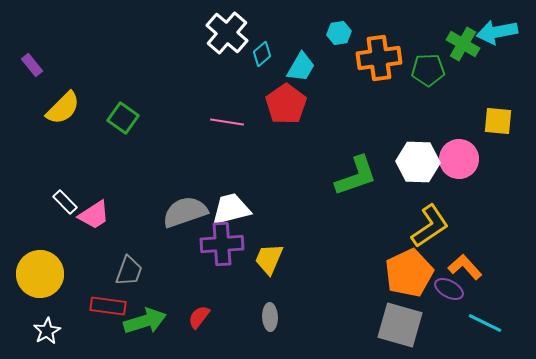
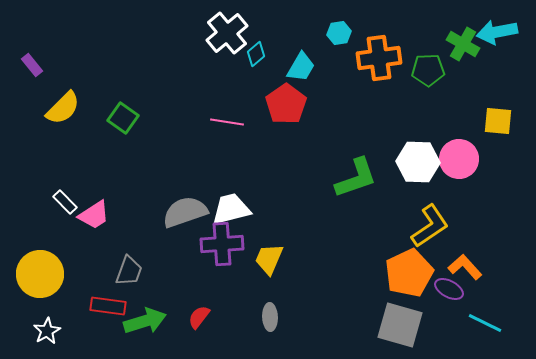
white cross: rotated 9 degrees clockwise
cyan diamond: moved 6 px left
green L-shape: moved 2 px down
